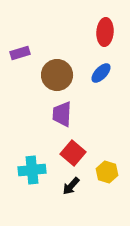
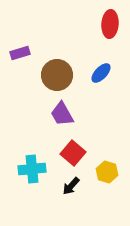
red ellipse: moved 5 px right, 8 px up
purple trapezoid: rotated 32 degrees counterclockwise
cyan cross: moved 1 px up
